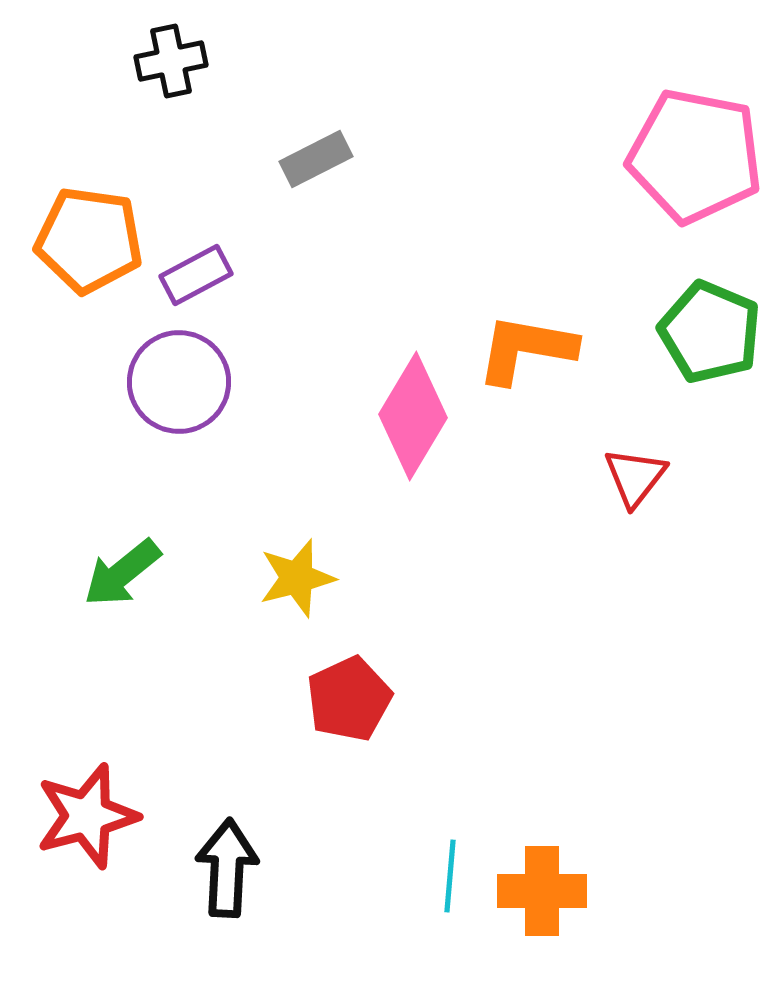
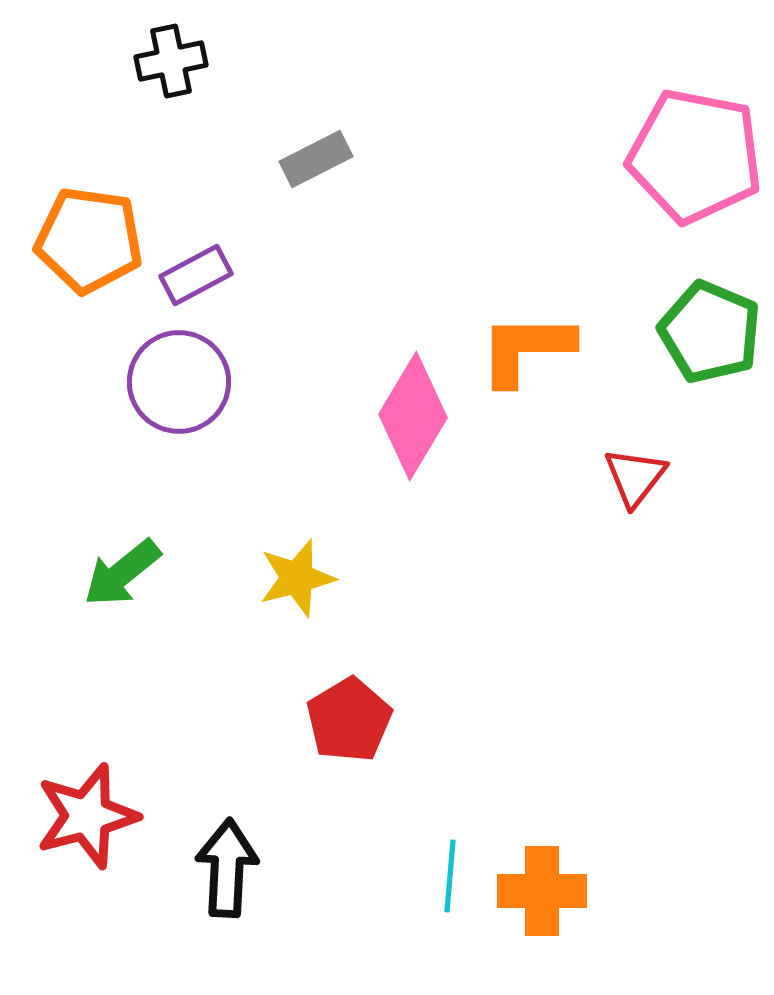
orange L-shape: rotated 10 degrees counterclockwise
red pentagon: moved 21 px down; rotated 6 degrees counterclockwise
